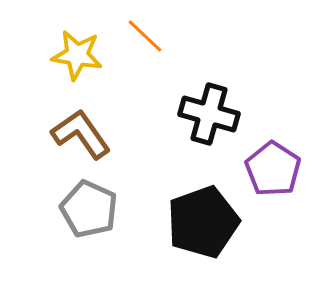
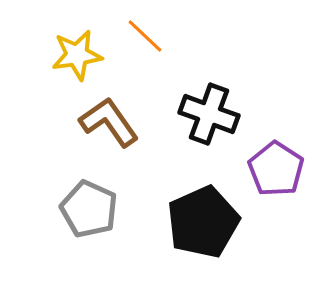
yellow star: rotated 18 degrees counterclockwise
black cross: rotated 4 degrees clockwise
brown L-shape: moved 28 px right, 12 px up
purple pentagon: moved 3 px right
black pentagon: rotated 4 degrees counterclockwise
